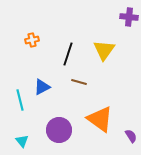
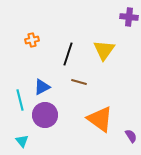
purple circle: moved 14 px left, 15 px up
